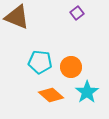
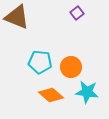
cyan star: rotated 30 degrees counterclockwise
